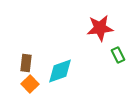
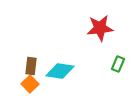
green rectangle: moved 9 px down; rotated 49 degrees clockwise
brown rectangle: moved 5 px right, 3 px down
cyan diamond: rotated 28 degrees clockwise
